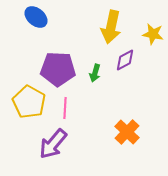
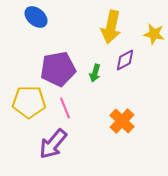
yellow star: moved 1 px right
purple pentagon: rotated 12 degrees counterclockwise
yellow pentagon: rotated 28 degrees counterclockwise
pink line: rotated 25 degrees counterclockwise
orange cross: moved 5 px left, 11 px up
